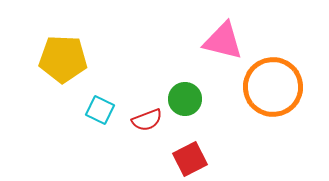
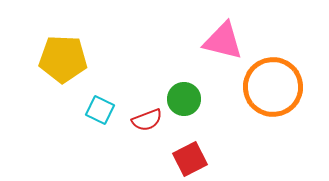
green circle: moved 1 px left
